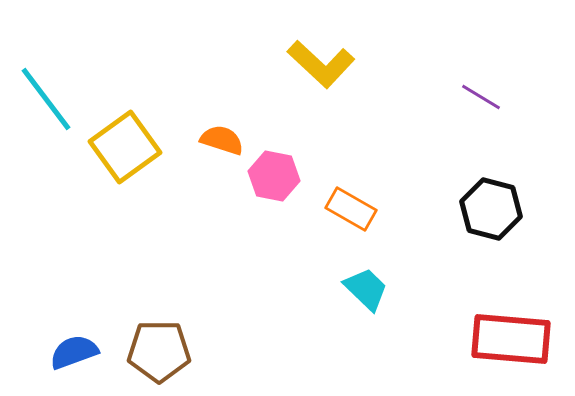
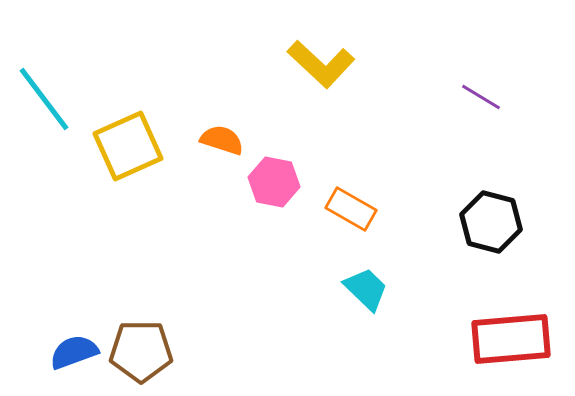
cyan line: moved 2 px left
yellow square: moved 3 px right, 1 px up; rotated 12 degrees clockwise
pink hexagon: moved 6 px down
black hexagon: moved 13 px down
red rectangle: rotated 10 degrees counterclockwise
brown pentagon: moved 18 px left
